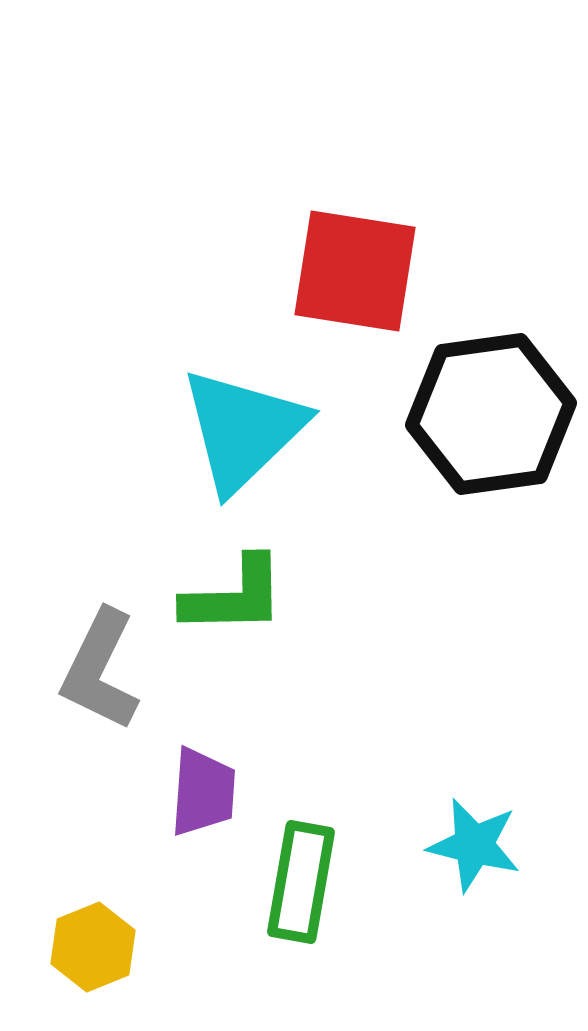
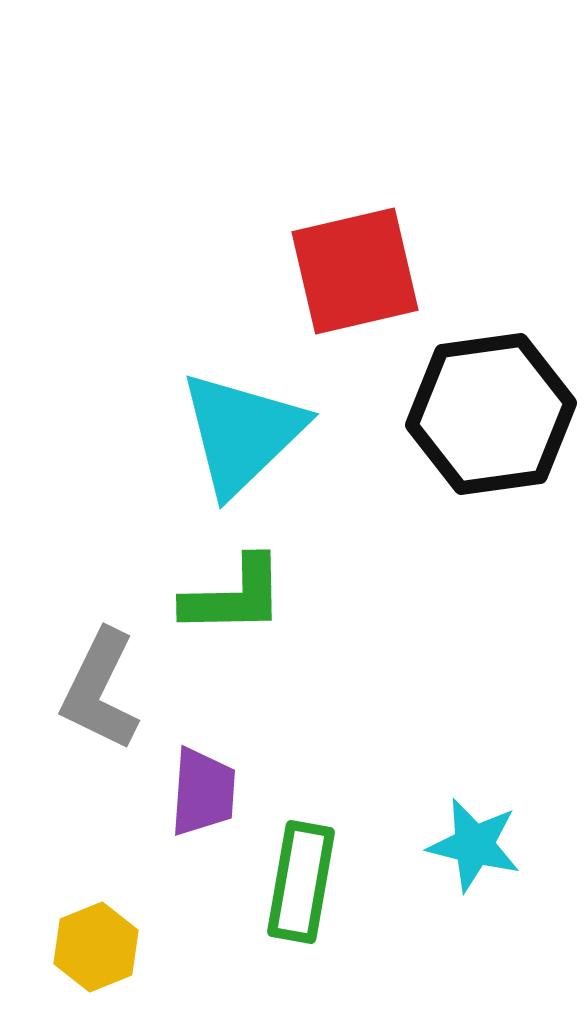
red square: rotated 22 degrees counterclockwise
cyan triangle: moved 1 px left, 3 px down
gray L-shape: moved 20 px down
yellow hexagon: moved 3 px right
